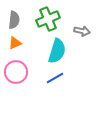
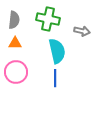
green cross: rotated 35 degrees clockwise
orange triangle: rotated 24 degrees clockwise
cyan semicircle: rotated 30 degrees counterclockwise
blue line: rotated 60 degrees counterclockwise
